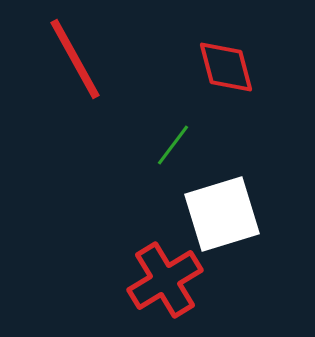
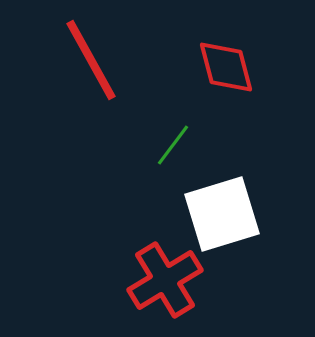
red line: moved 16 px right, 1 px down
